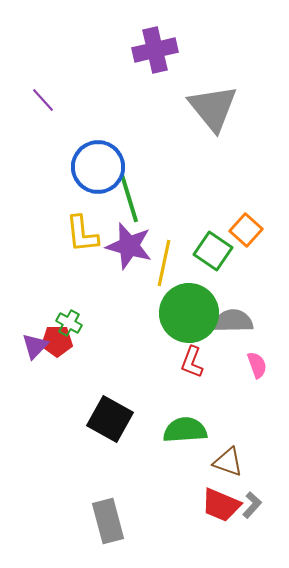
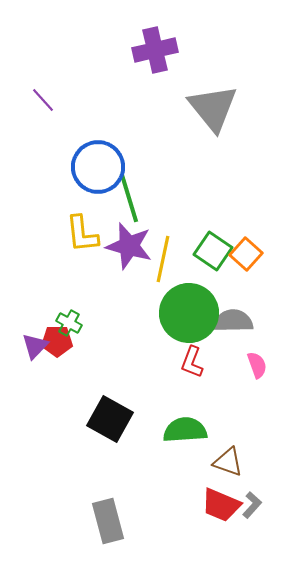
orange square: moved 24 px down
yellow line: moved 1 px left, 4 px up
